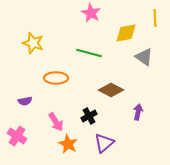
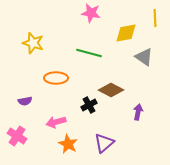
pink star: rotated 18 degrees counterclockwise
black cross: moved 11 px up
pink arrow: rotated 108 degrees clockwise
